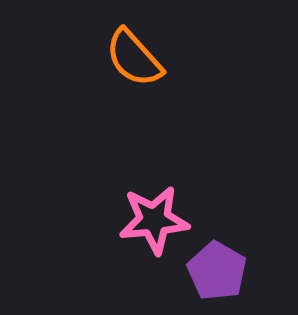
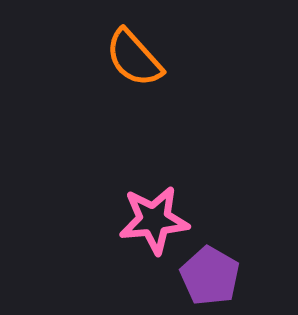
purple pentagon: moved 7 px left, 5 px down
